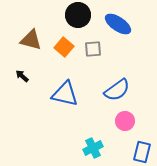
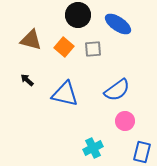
black arrow: moved 5 px right, 4 px down
